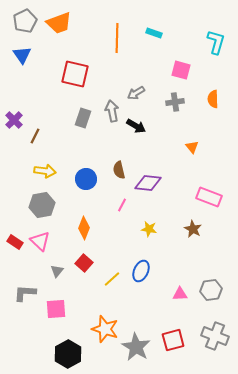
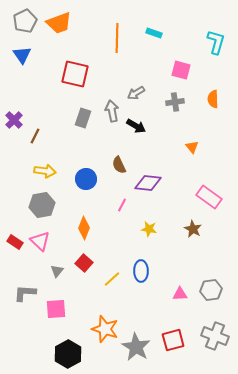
brown semicircle at (119, 170): moved 5 px up; rotated 12 degrees counterclockwise
pink rectangle at (209, 197): rotated 15 degrees clockwise
blue ellipse at (141, 271): rotated 25 degrees counterclockwise
